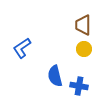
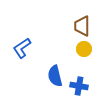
brown trapezoid: moved 1 px left, 1 px down
